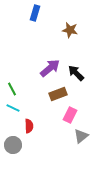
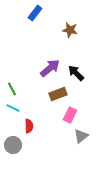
blue rectangle: rotated 21 degrees clockwise
